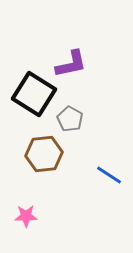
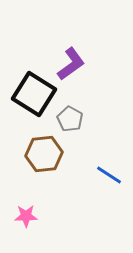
purple L-shape: rotated 24 degrees counterclockwise
